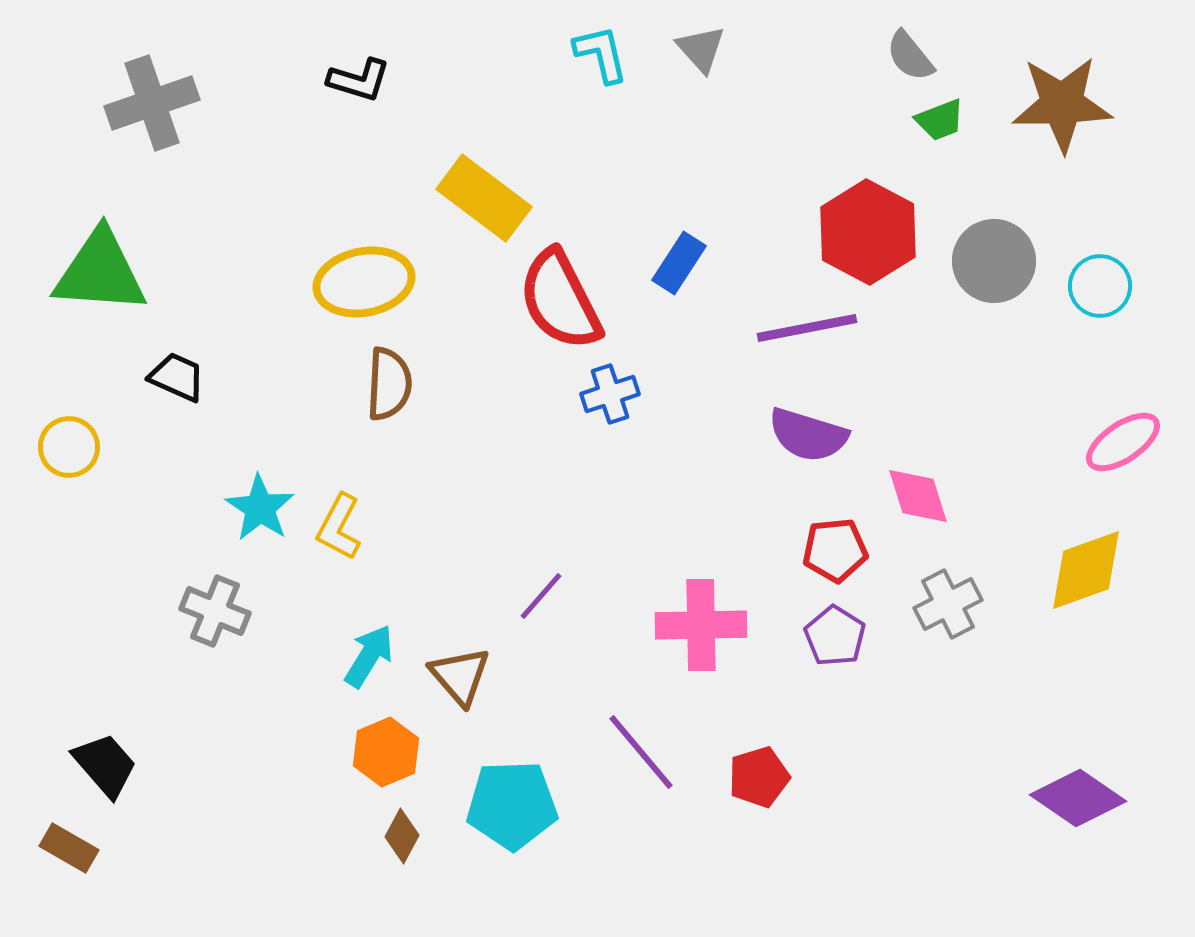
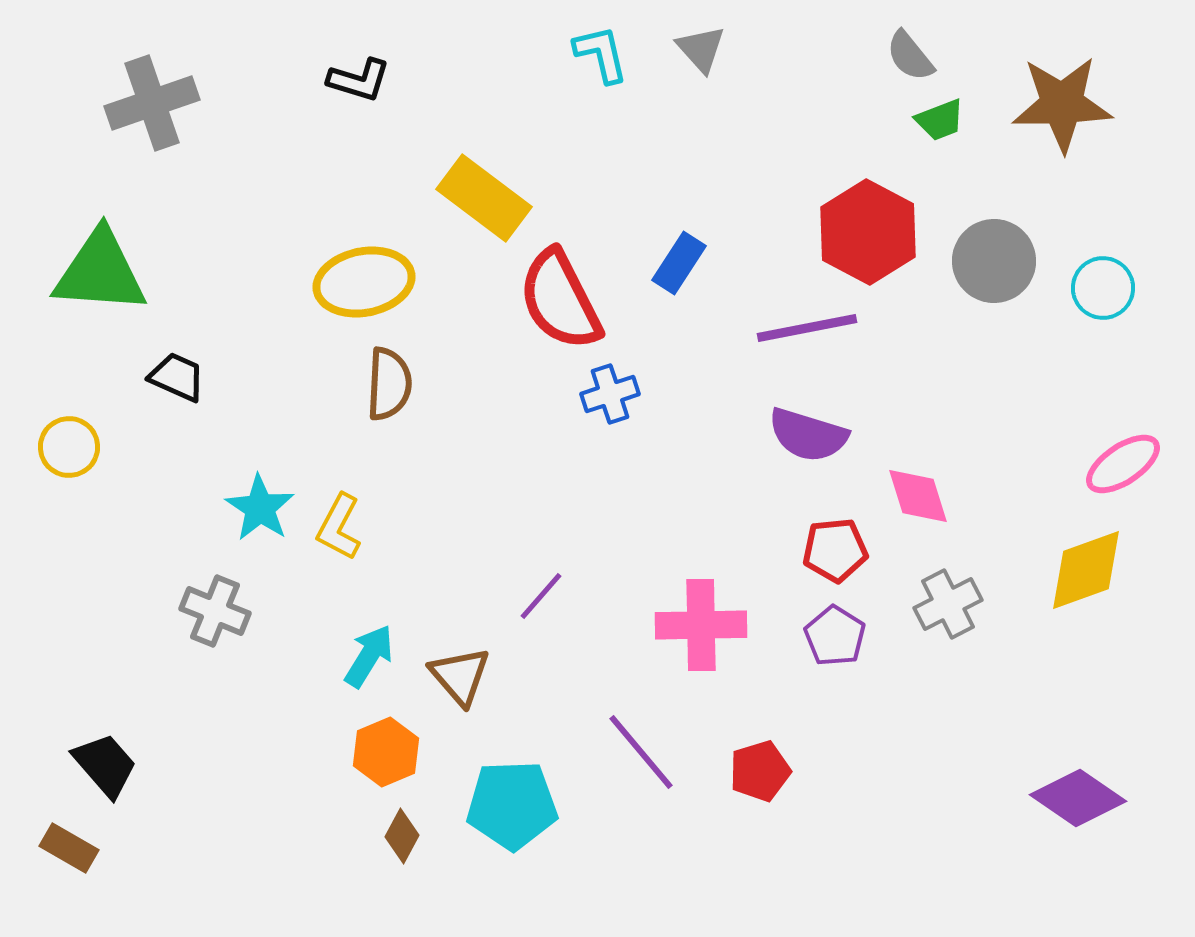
cyan circle at (1100, 286): moved 3 px right, 2 px down
pink ellipse at (1123, 442): moved 22 px down
red pentagon at (759, 777): moved 1 px right, 6 px up
